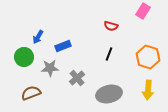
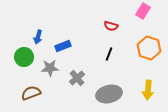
blue arrow: rotated 16 degrees counterclockwise
orange hexagon: moved 1 px right, 9 px up
